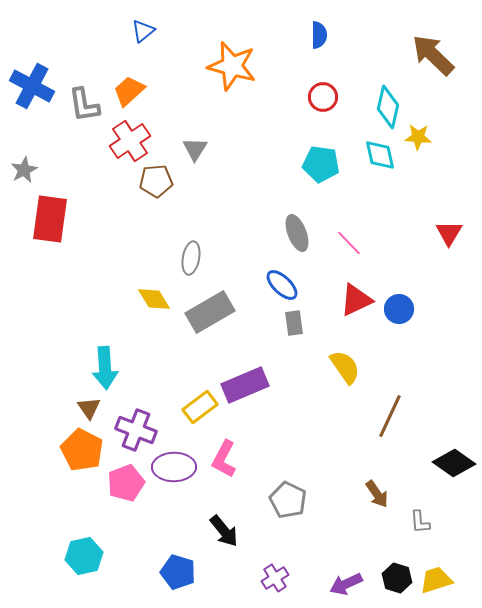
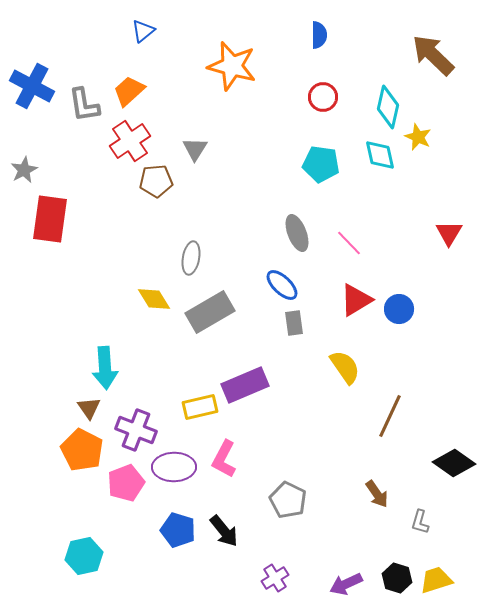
yellow star at (418, 137): rotated 20 degrees clockwise
red triangle at (356, 300): rotated 6 degrees counterclockwise
yellow rectangle at (200, 407): rotated 24 degrees clockwise
gray L-shape at (420, 522): rotated 20 degrees clockwise
blue pentagon at (178, 572): moved 42 px up
